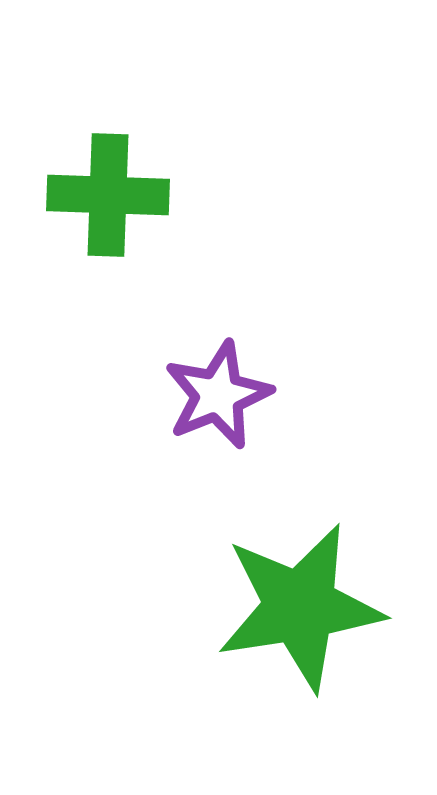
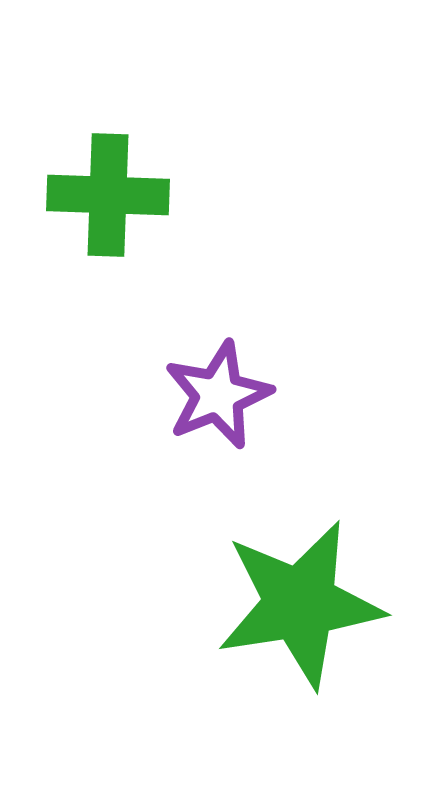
green star: moved 3 px up
